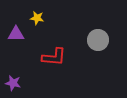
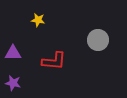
yellow star: moved 1 px right, 2 px down
purple triangle: moved 3 px left, 19 px down
red L-shape: moved 4 px down
